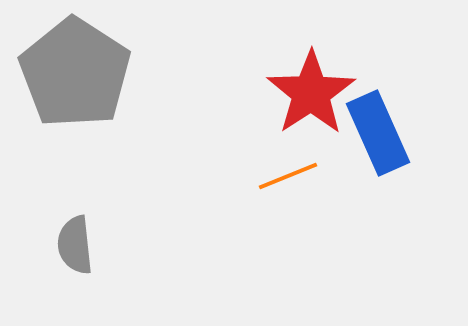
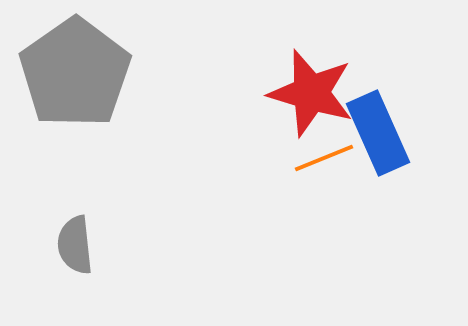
gray pentagon: rotated 4 degrees clockwise
red star: rotated 22 degrees counterclockwise
orange line: moved 36 px right, 18 px up
